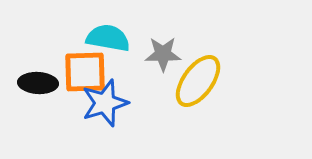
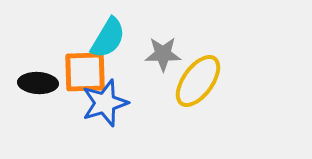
cyan semicircle: rotated 111 degrees clockwise
